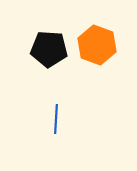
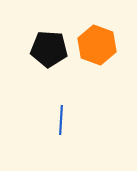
blue line: moved 5 px right, 1 px down
